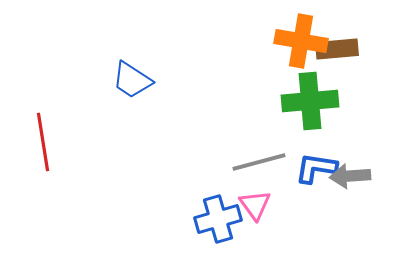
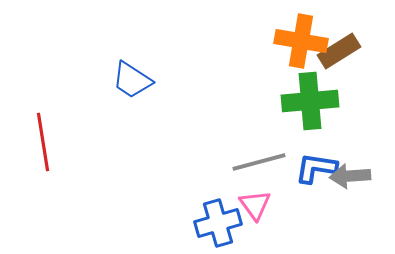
brown rectangle: moved 2 px right, 2 px down; rotated 27 degrees counterclockwise
blue cross: moved 4 px down
